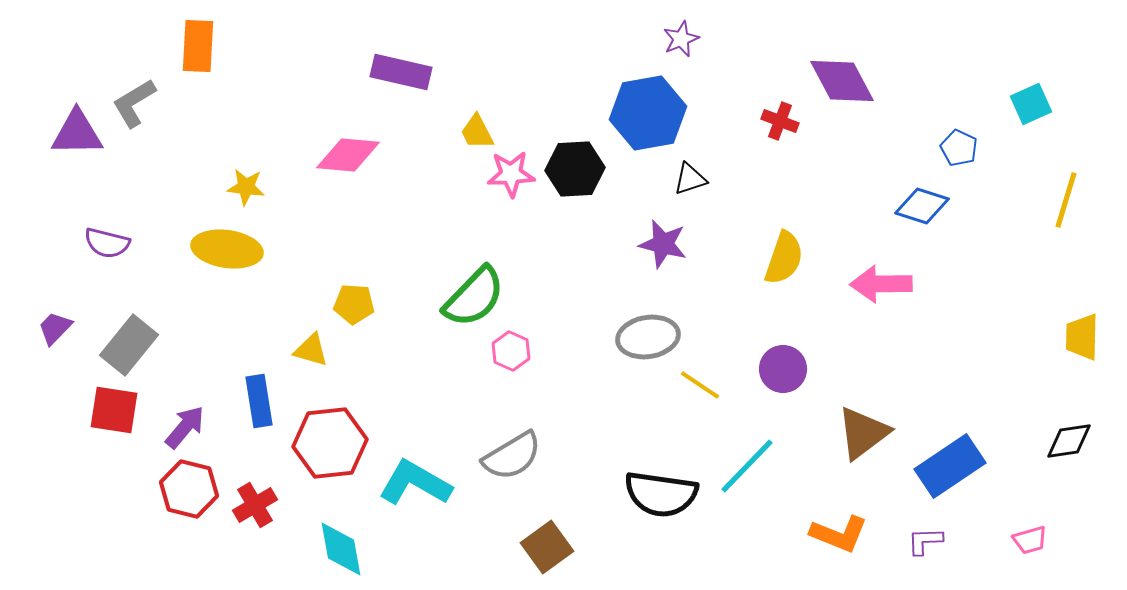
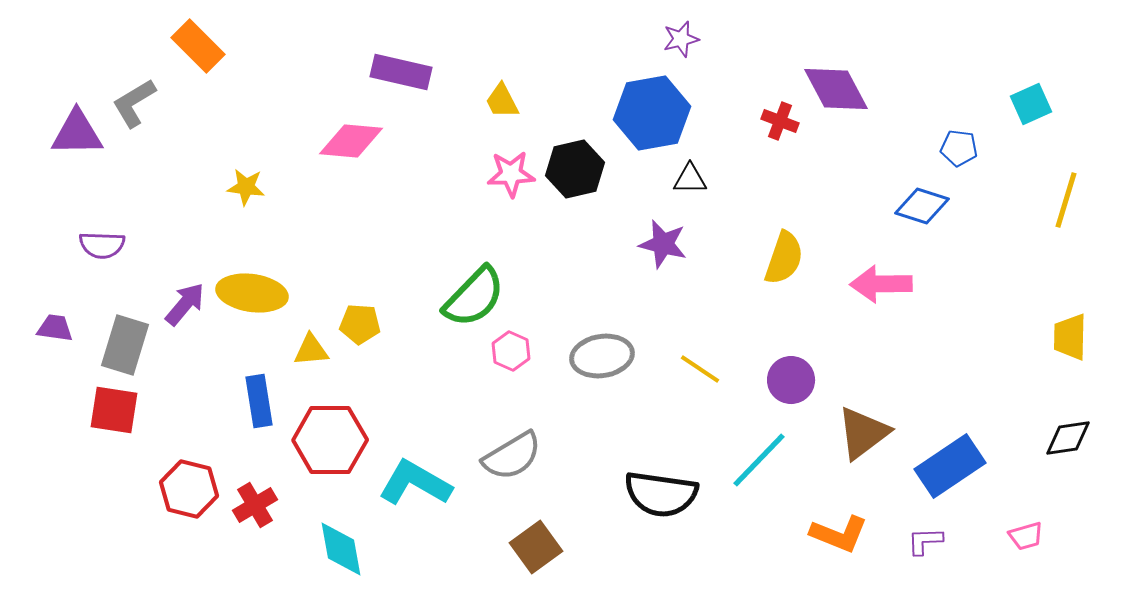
purple star at (681, 39): rotated 9 degrees clockwise
orange rectangle at (198, 46): rotated 48 degrees counterclockwise
purple diamond at (842, 81): moved 6 px left, 8 px down
blue hexagon at (648, 113): moved 4 px right
yellow trapezoid at (477, 132): moved 25 px right, 31 px up
blue pentagon at (959, 148): rotated 18 degrees counterclockwise
pink diamond at (348, 155): moved 3 px right, 14 px up
black hexagon at (575, 169): rotated 10 degrees counterclockwise
black triangle at (690, 179): rotated 18 degrees clockwise
purple semicircle at (107, 243): moved 5 px left, 2 px down; rotated 12 degrees counterclockwise
yellow ellipse at (227, 249): moved 25 px right, 44 px down
yellow pentagon at (354, 304): moved 6 px right, 20 px down
purple trapezoid at (55, 328): rotated 54 degrees clockwise
gray ellipse at (648, 337): moved 46 px left, 19 px down
yellow trapezoid at (1082, 337): moved 12 px left
gray rectangle at (129, 345): moved 4 px left; rotated 22 degrees counterclockwise
yellow triangle at (311, 350): rotated 21 degrees counterclockwise
purple circle at (783, 369): moved 8 px right, 11 px down
yellow line at (700, 385): moved 16 px up
purple arrow at (185, 427): moved 123 px up
black diamond at (1069, 441): moved 1 px left, 3 px up
red hexagon at (330, 443): moved 3 px up; rotated 6 degrees clockwise
cyan line at (747, 466): moved 12 px right, 6 px up
pink trapezoid at (1030, 540): moved 4 px left, 4 px up
brown square at (547, 547): moved 11 px left
